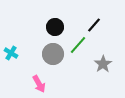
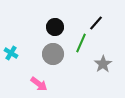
black line: moved 2 px right, 2 px up
green line: moved 3 px right, 2 px up; rotated 18 degrees counterclockwise
pink arrow: rotated 24 degrees counterclockwise
